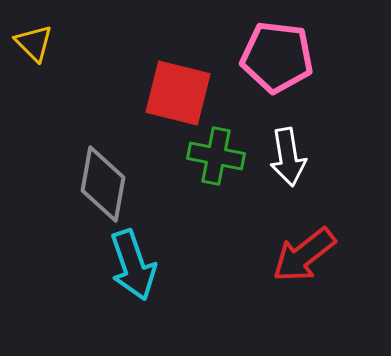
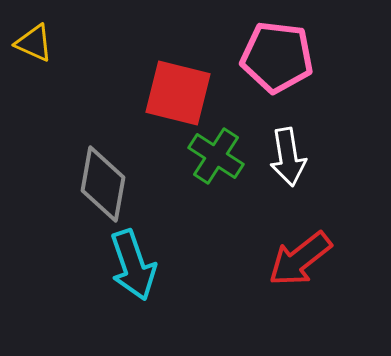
yellow triangle: rotated 21 degrees counterclockwise
green cross: rotated 22 degrees clockwise
red arrow: moved 4 px left, 4 px down
